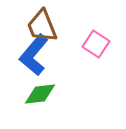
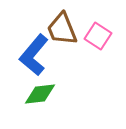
brown trapezoid: moved 20 px right, 3 px down
pink square: moved 2 px right, 8 px up
